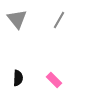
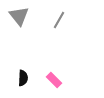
gray triangle: moved 2 px right, 3 px up
black semicircle: moved 5 px right
